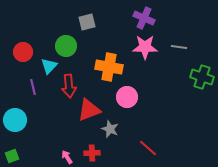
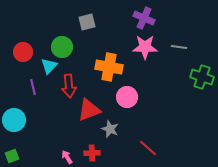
green circle: moved 4 px left, 1 px down
cyan circle: moved 1 px left
